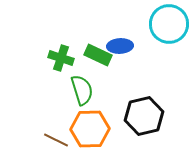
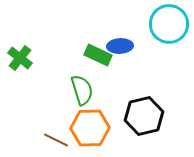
green cross: moved 41 px left; rotated 20 degrees clockwise
orange hexagon: moved 1 px up
